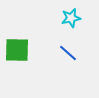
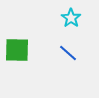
cyan star: rotated 24 degrees counterclockwise
